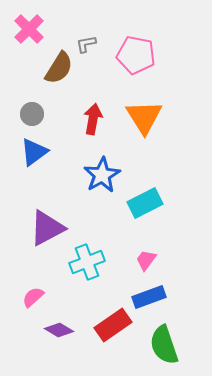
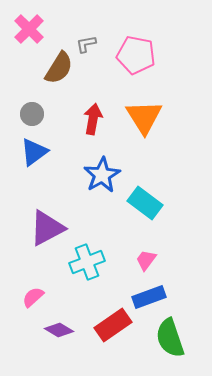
cyan rectangle: rotated 64 degrees clockwise
green semicircle: moved 6 px right, 7 px up
